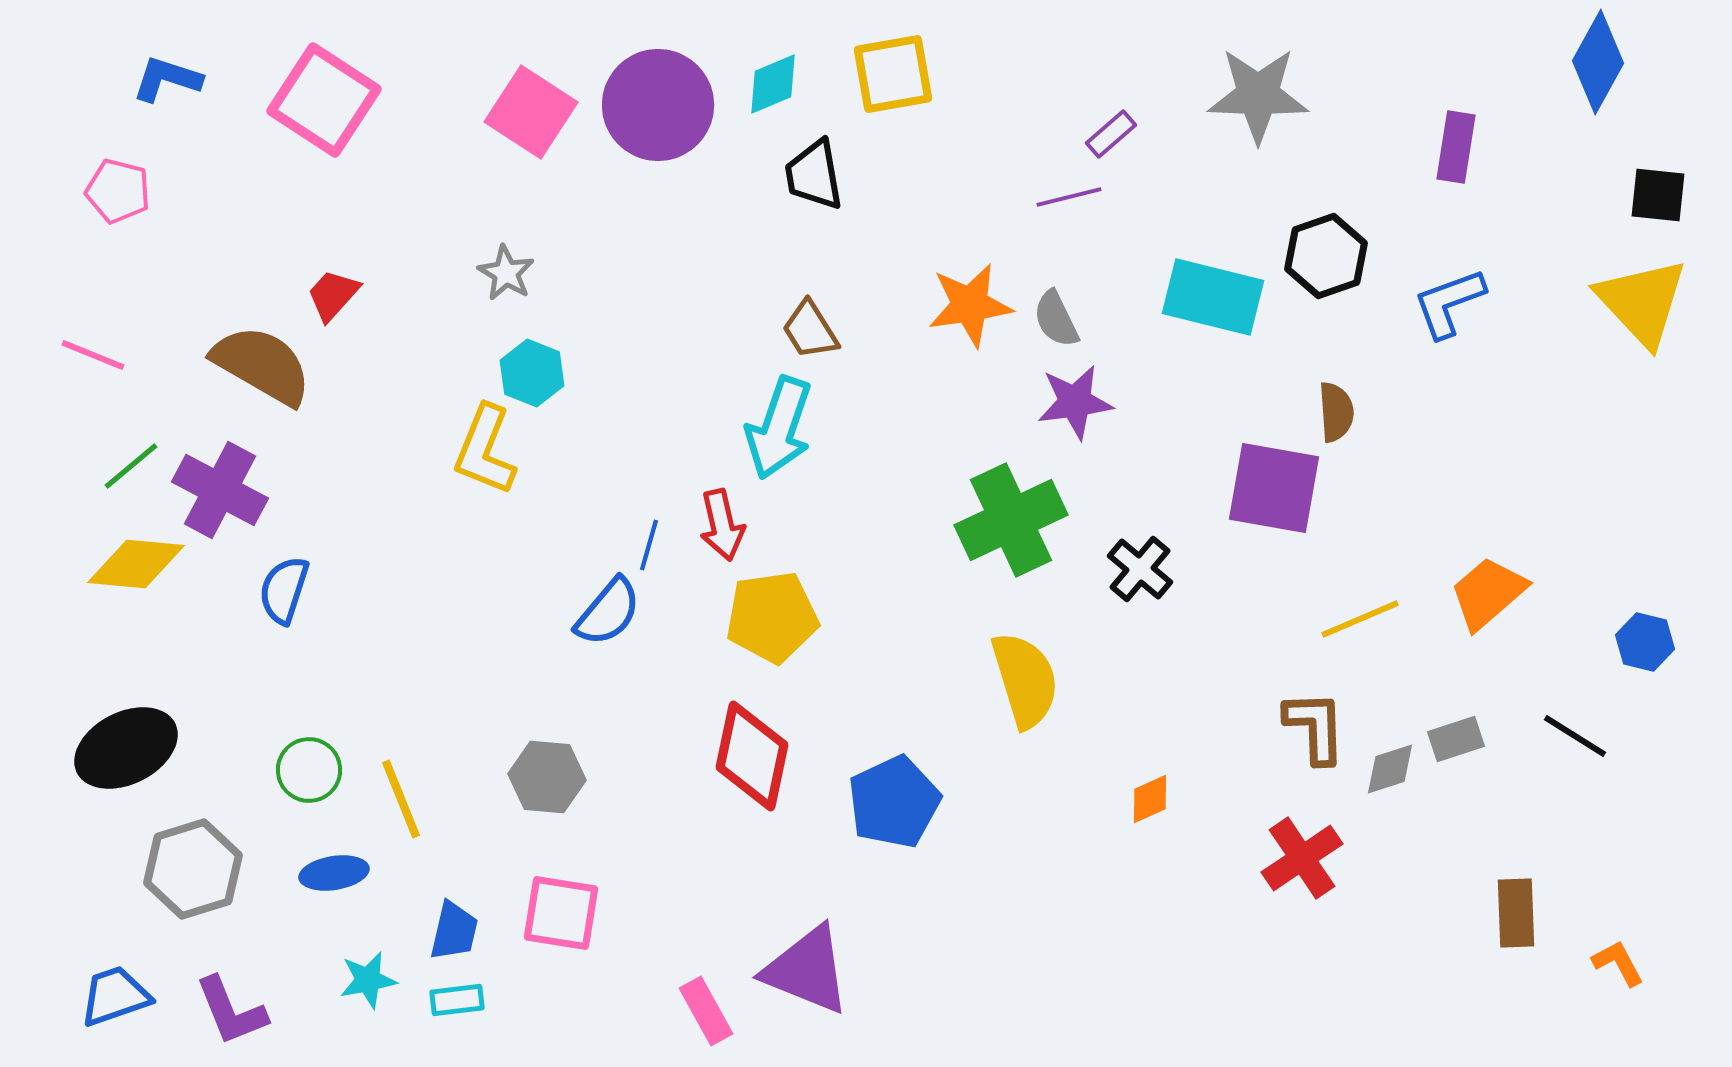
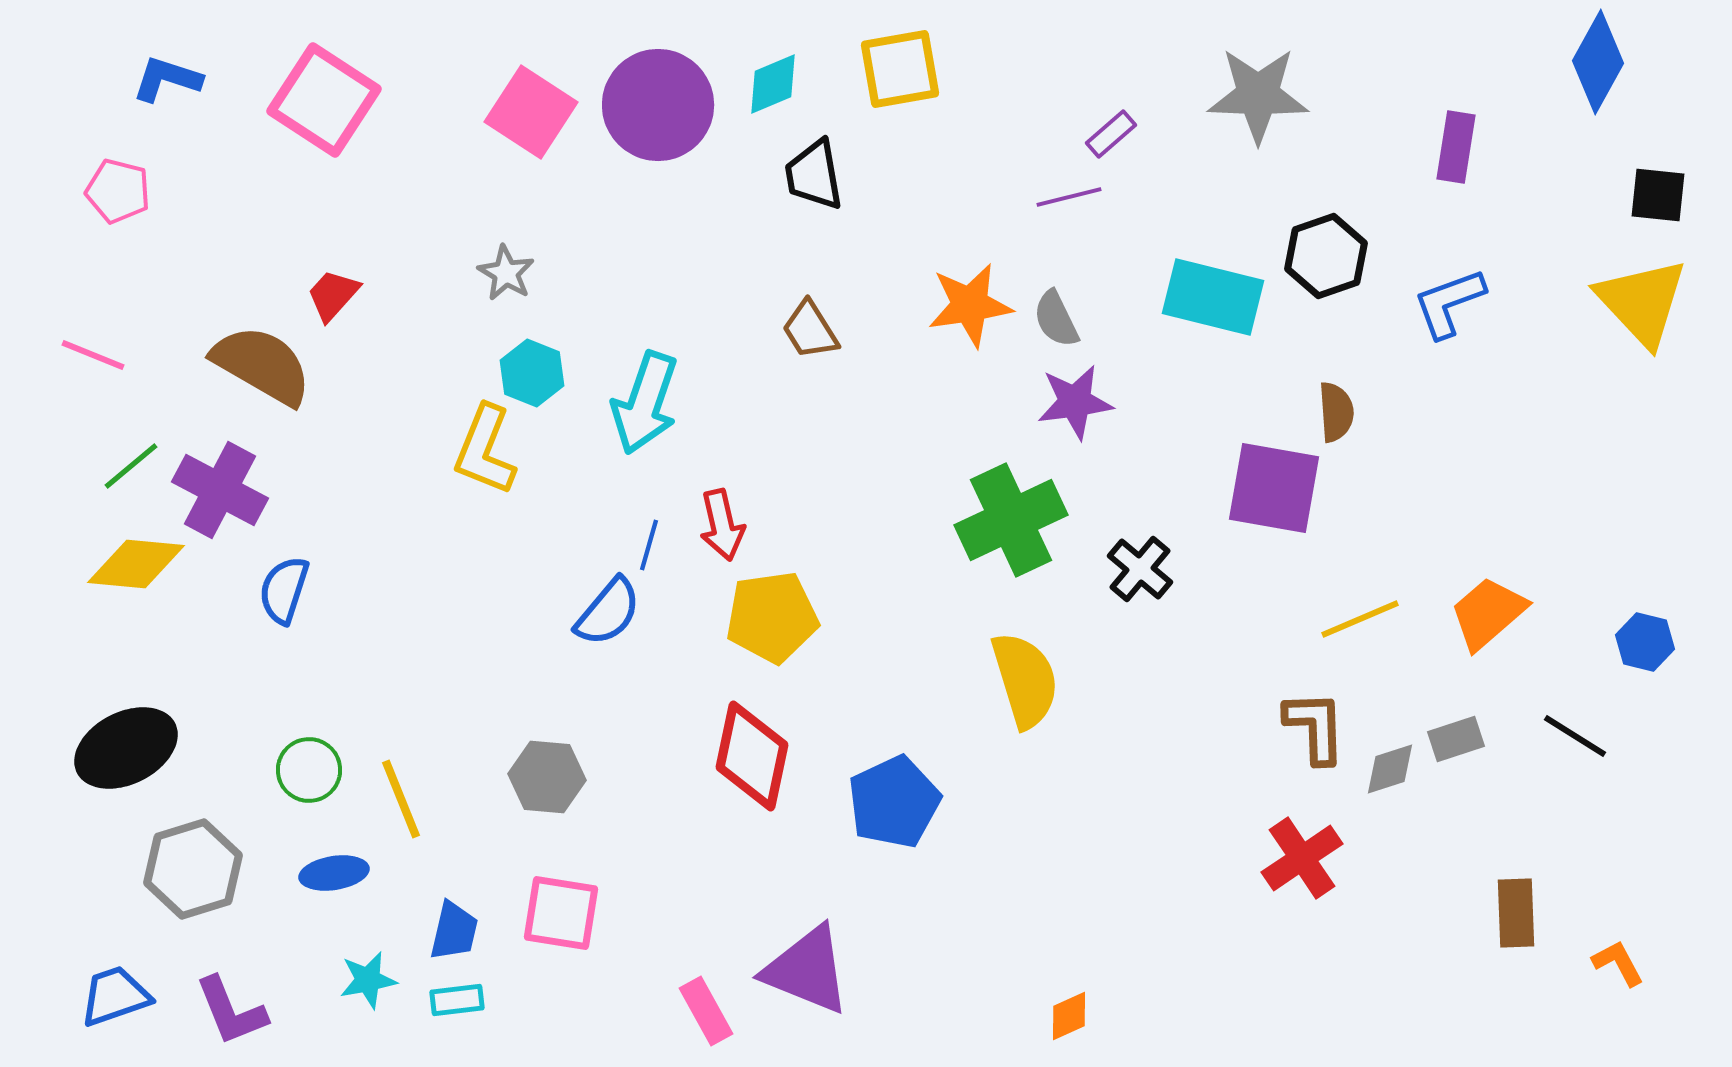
yellow square at (893, 74): moved 7 px right, 5 px up
cyan arrow at (779, 428): moved 134 px left, 25 px up
orange trapezoid at (1488, 593): moved 20 px down
orange diamond at (1150, 799): moved 81 px left, 217 px down
